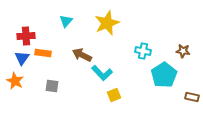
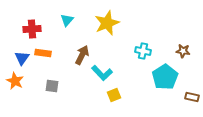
cyan triangle: moved 1 px right, 1 px up
red cross: moved 6 px right, 7 px up
brown arrow: rotated 90 degrees clockwise
cyan pentagon: moved 1 px right, 2 px down
